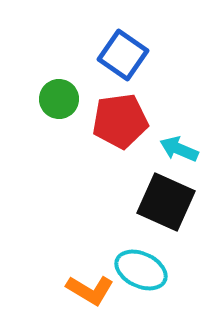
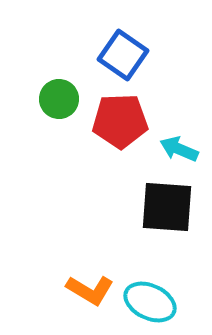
red pentagon: rotated 6 degrees clockwise
black square: moved 1 px right, 5 px down; rotated 20 degrees counterclockwise
cyan ellipse: moved 9 px right, 32 px down
